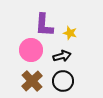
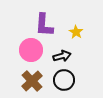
yellow star: moved 6 px right, 1 px up; rotated 16 degrees clockwise
black circle: moved 1 px right, 1 px up
